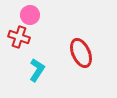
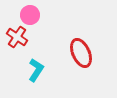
red cross: moved 2 px left; rotated 15 degrees clockwise
cyan L-shape: moved 1 px left
